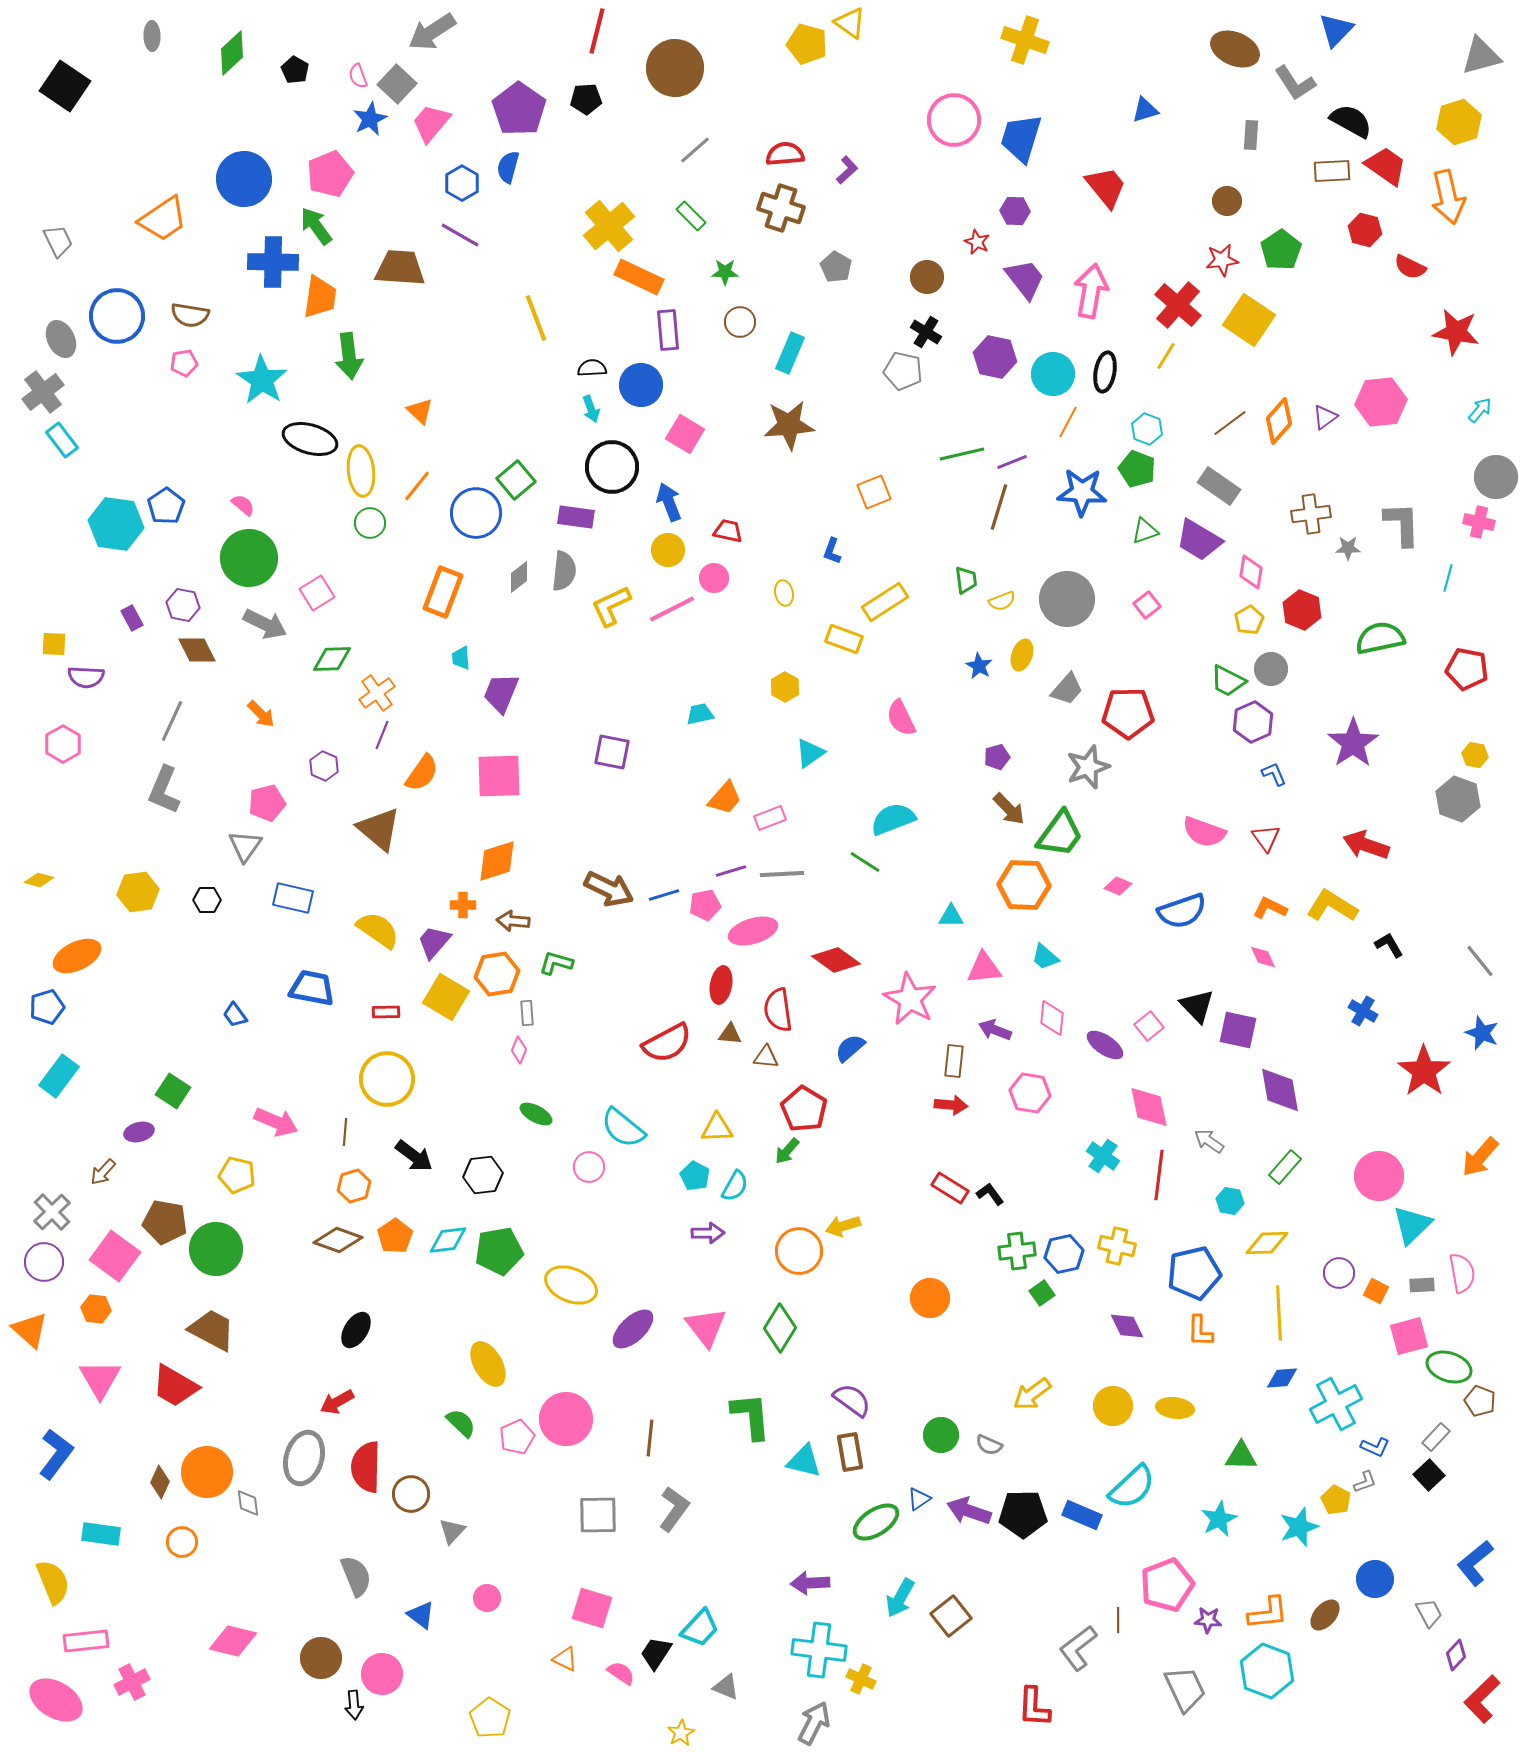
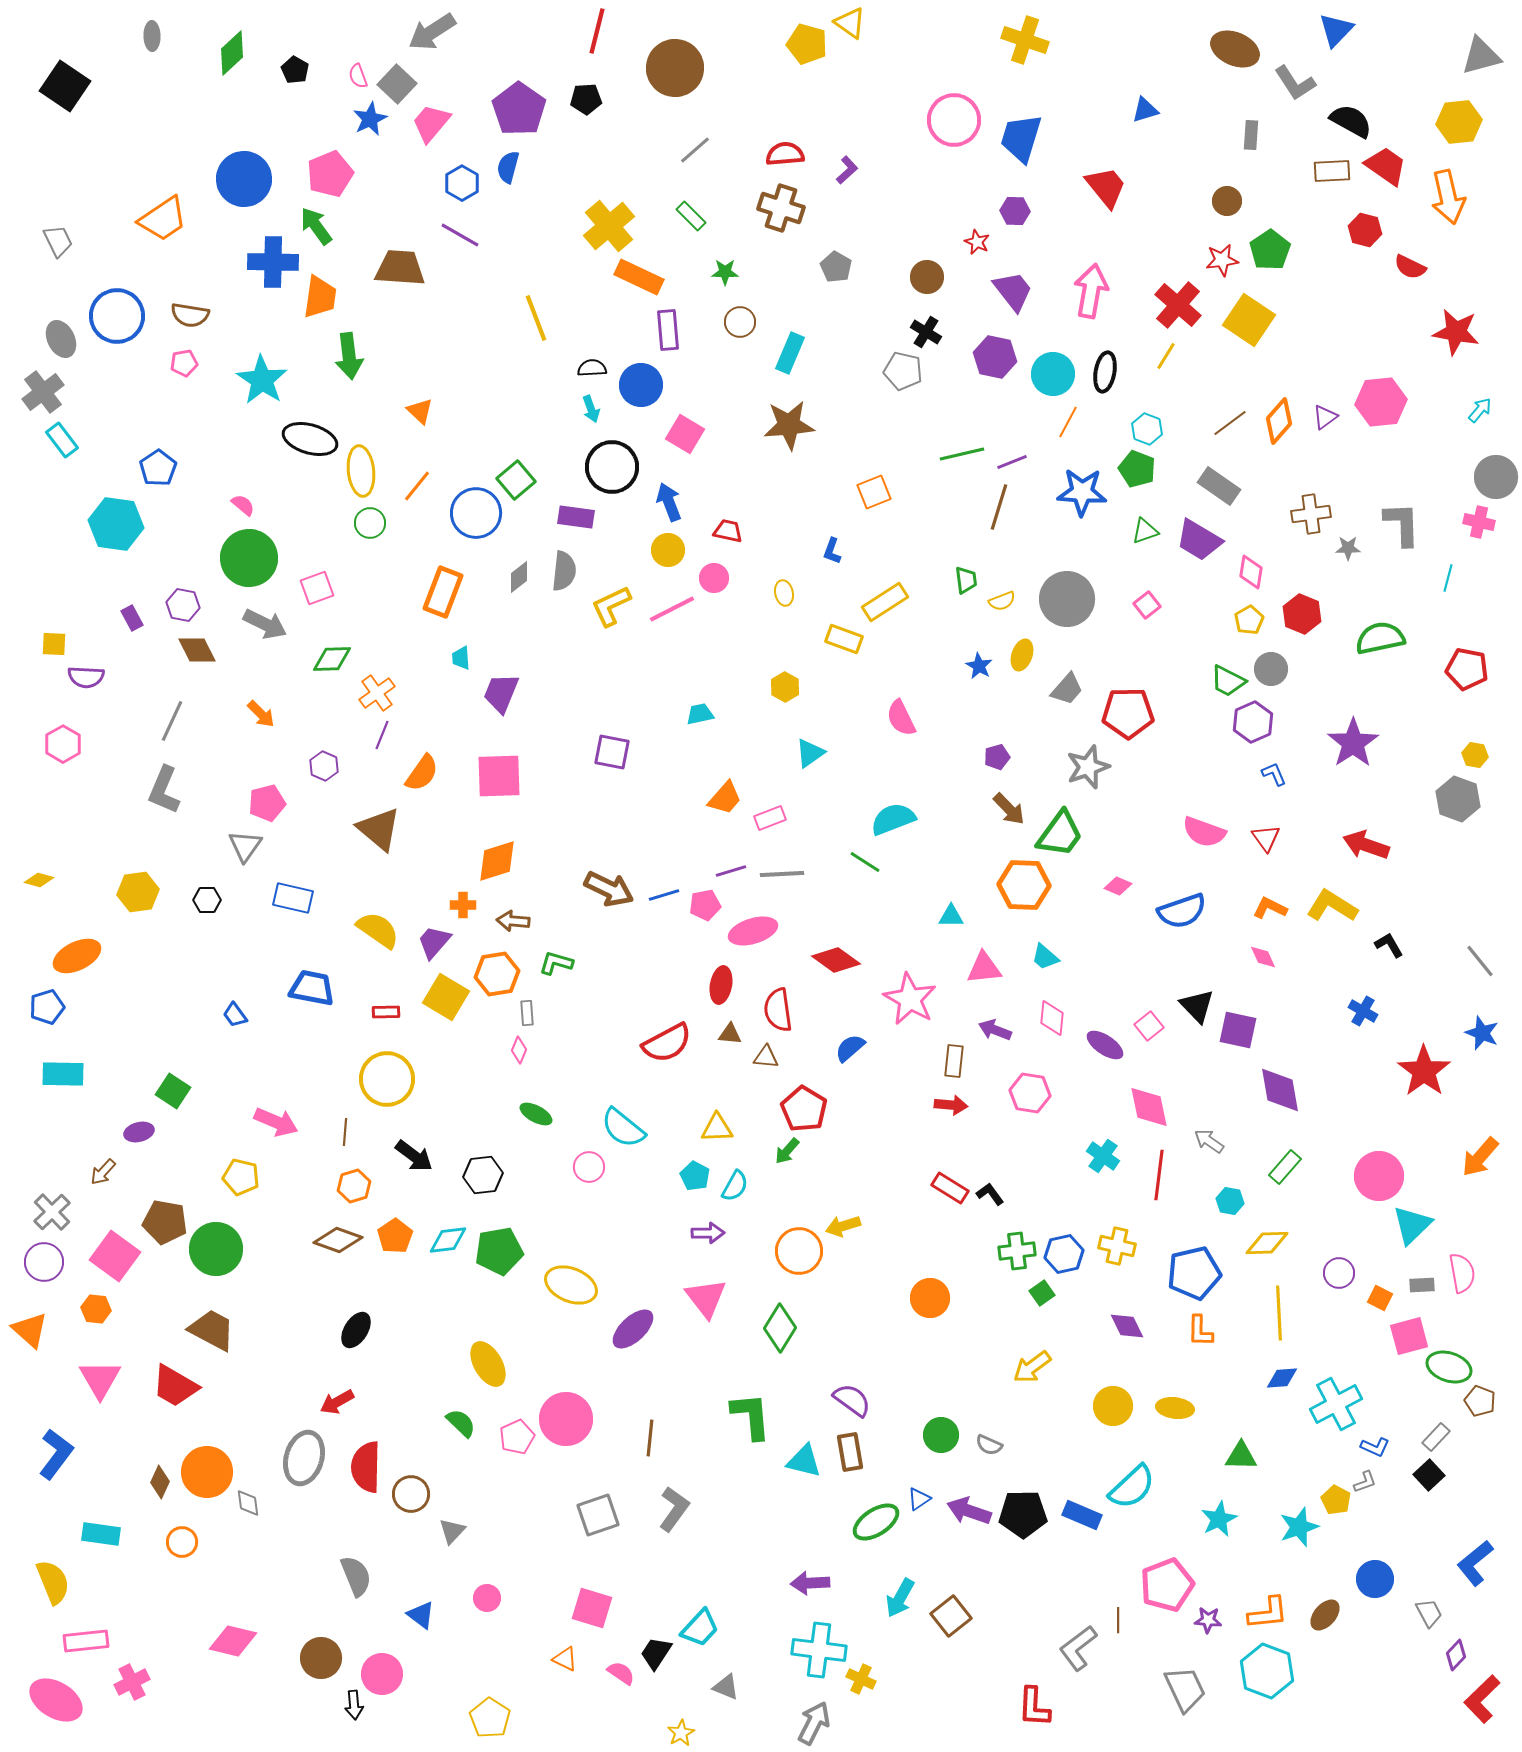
yellow hexagon at (1459, 122): rotated 12 degrees clockwise
green pentagon at (1281, 250): moved 11 px left
purple trapezoid at (1025, 279): moved 12 px left, 12 px down
blue pentagon at (166, 506): moved 8 px left, 38 px up
pink square at (317, 593): moved 5 px up; rotated 12 degrees clockwise
red hexagon at (1302, 610): moved 4 px down
cyan rectangle at (59, 1076): moved 4 px right, 2 px up; rotated 54 degrees clockwise
yellow pentagon at (237, 1175): moved 4 px right, 2 px down
orange square at (1376, 1291): moved 4 px right, 7 px down
pink triangle at (706, 1327): moved 29 px up
yellow arrow at (1032, 1394): moved 27 px up
gray square at (598, 1515): rotated 18 degrees counterclockwise
